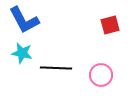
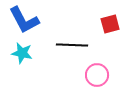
red square: moved 1 px up
black line: moved 16 px right, 23 px up
pink circle: moved 4 px left
